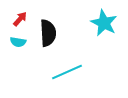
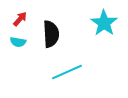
cyan star: rotated 8 degrees clockwise
black semicircle: moved 3 px right, 1 px down
